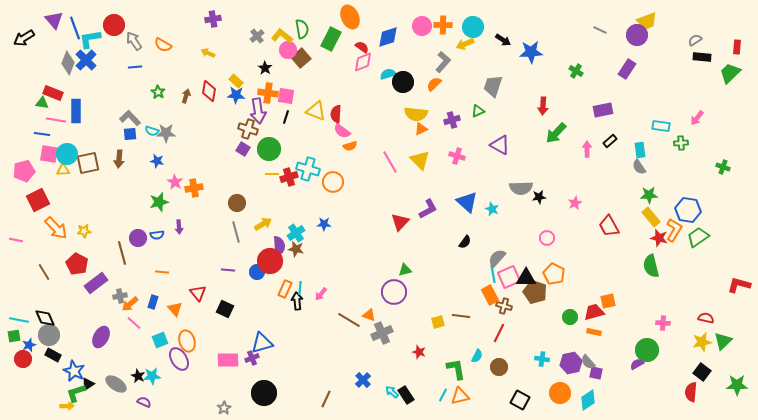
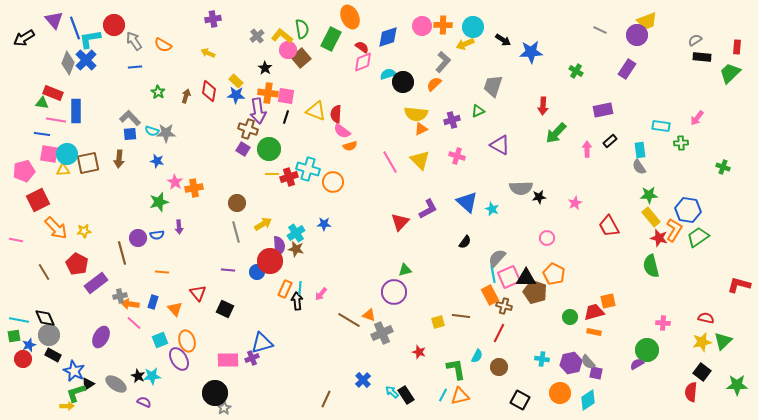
orange arrow at (130, 304): rotated 48 degrees clockwise
black circle at (264, 393): moved 49 px left
